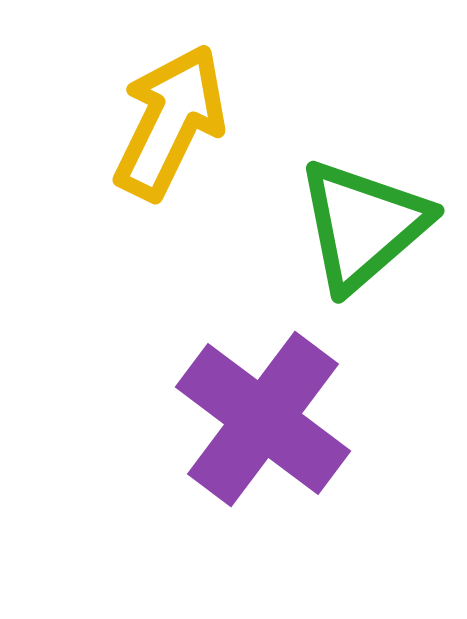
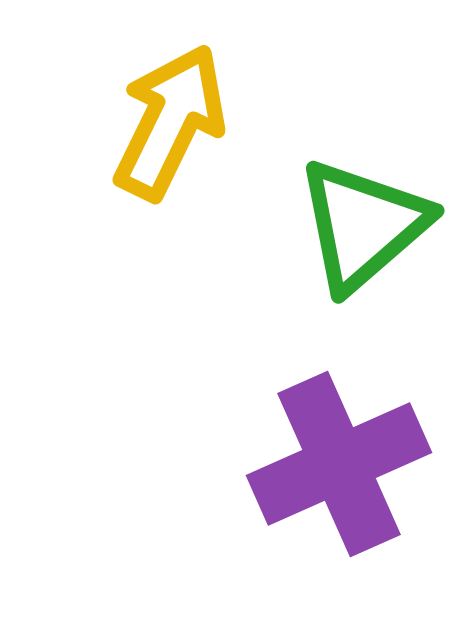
purple cross: moved 76 px right, 45 px down; rotated 29 degrees clockwise
